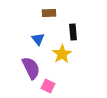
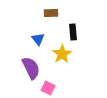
brown rectangle: moved 2 px right
pink square: moved 2 px down
